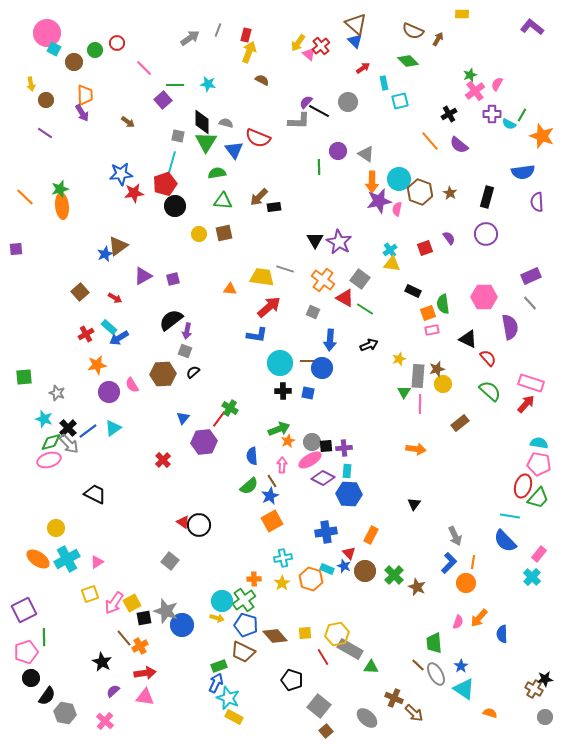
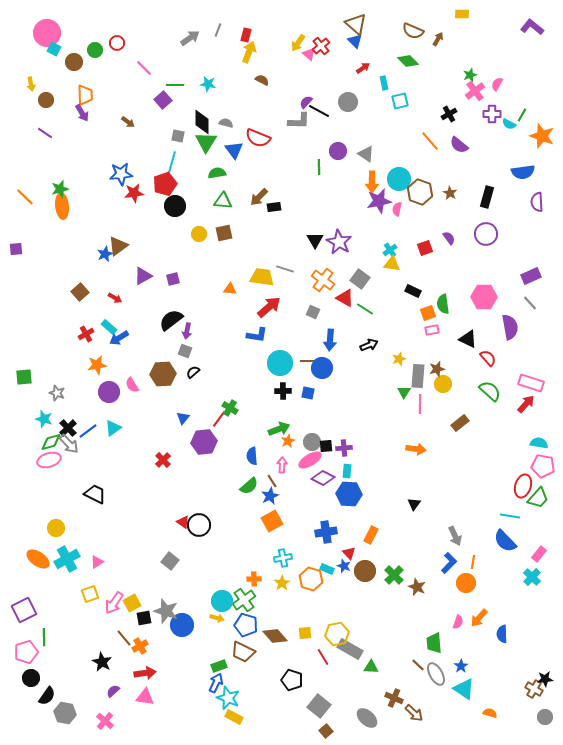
pink pentagon at (539, 464): moved 4 px right, 2 px down
